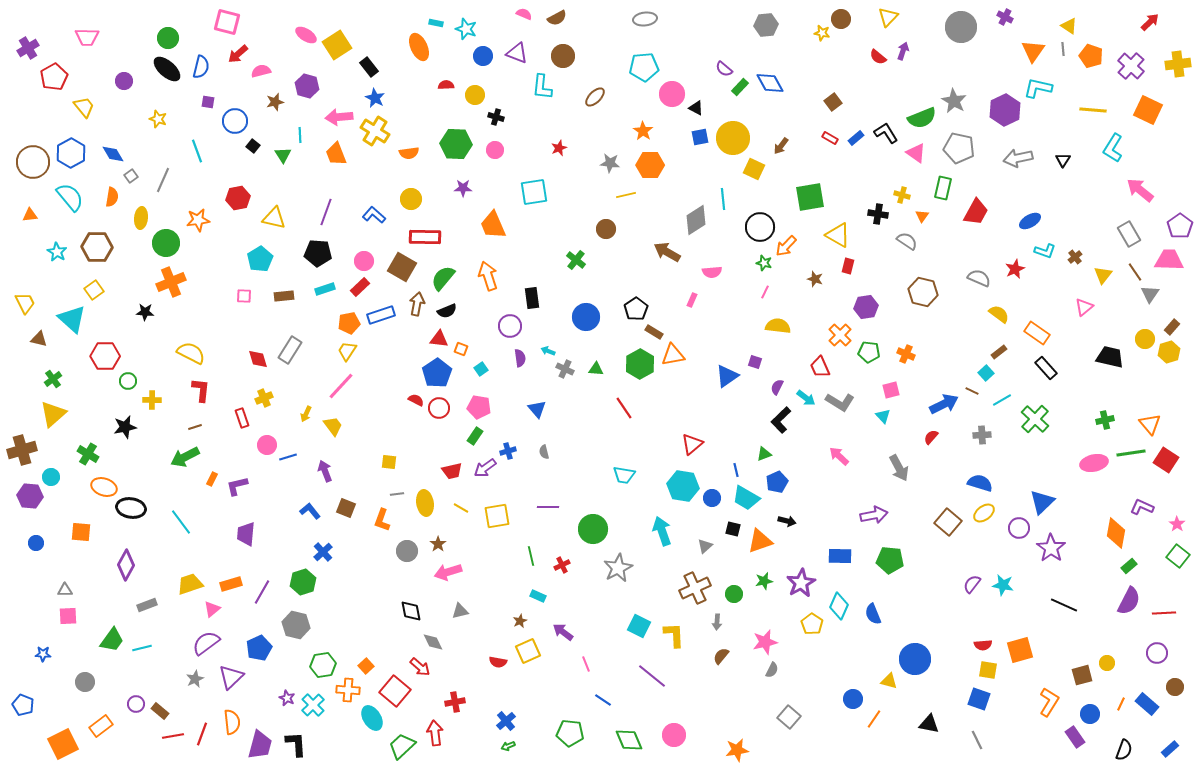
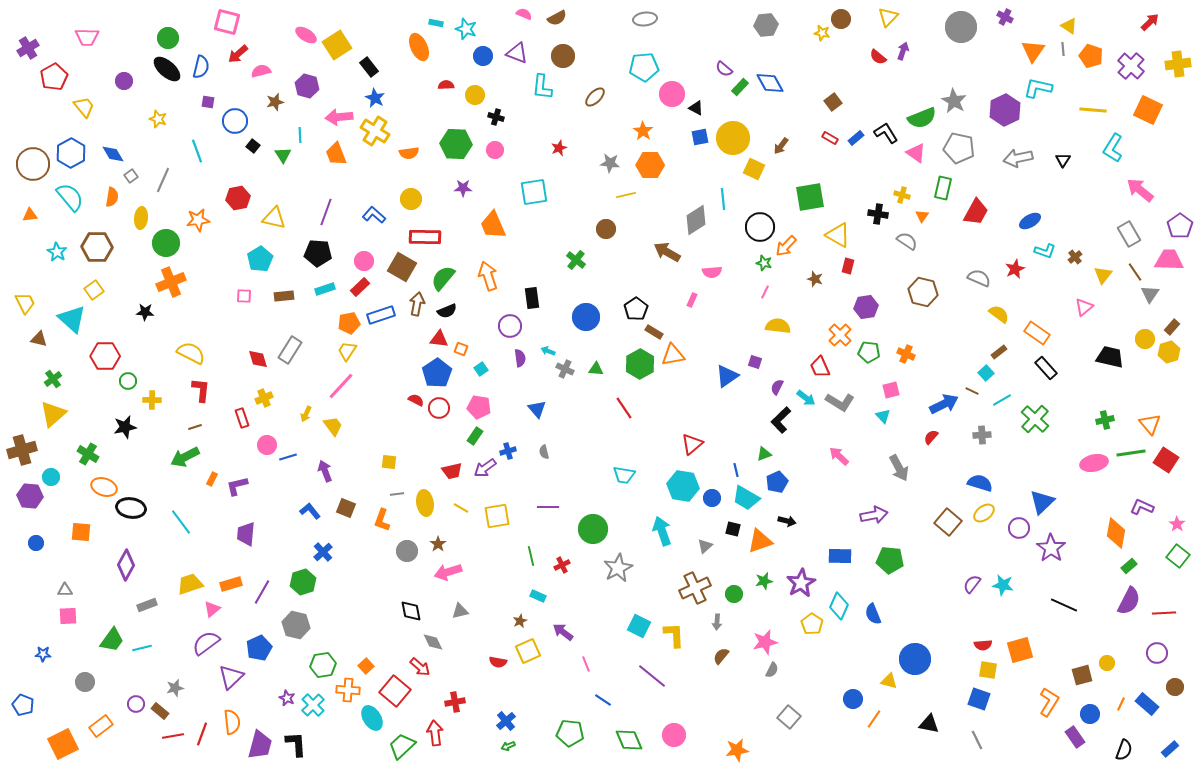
brown circle at (33, 162): moved 2 px down
gray star at (195, 679): moved 20 px left, 9 px down; rotated 12 degrees clockwise
